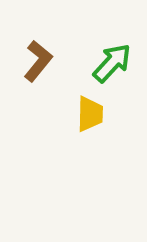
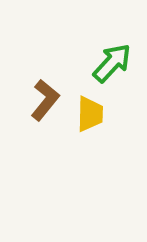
brown L-shape: moved 7 px right, 39 px down
